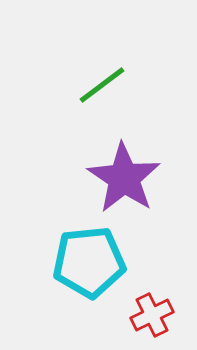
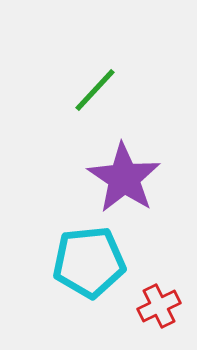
green line: moved 7 px left, 5 px down; rotated 10 degrees counterclockwise
red cross: moved 7 px right, 9 px up
